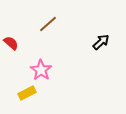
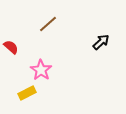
red semicircle: moved 4 px down
